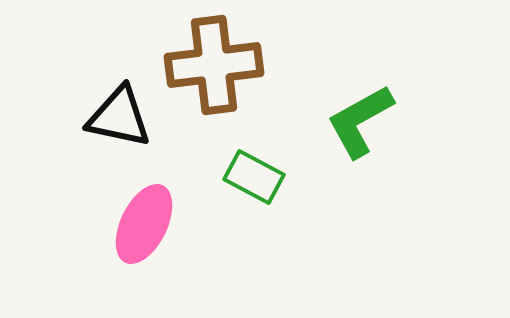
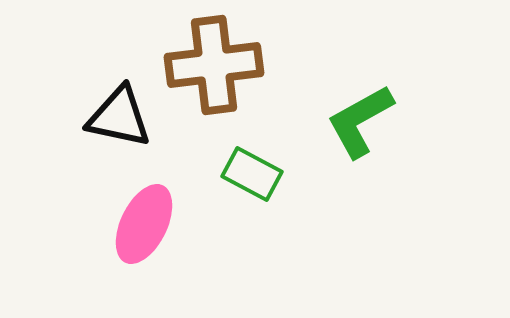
green rectangle: moved 2 px left, 3 px up
